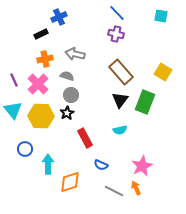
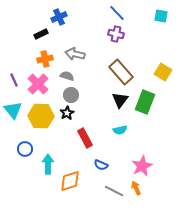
orange diamond: moved 1 px up
